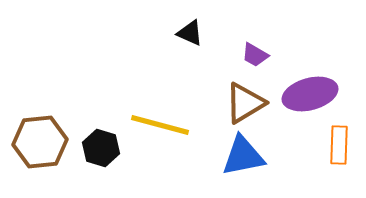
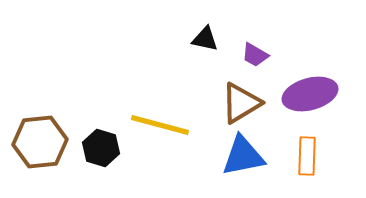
black triangle: moved 15 px right, 6 px down; rotated 12 degrees counterclockwise
brown triangle: moved 4 px left
orange rectangle: moved 32 px left, 11 px down
